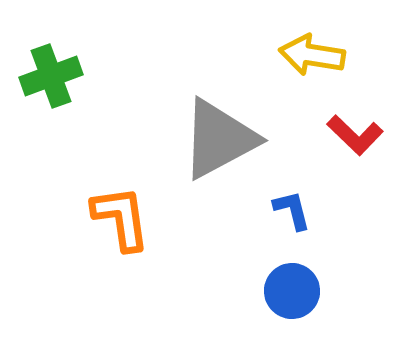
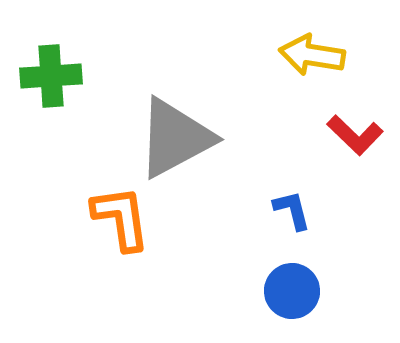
green cross: rotated 16 degrees clockwise
gray triangle: moved 44 px left, 1 px up
